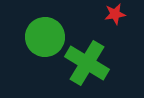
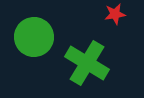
green circle: moved 11 px left
